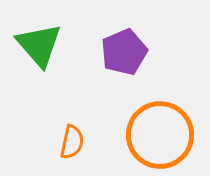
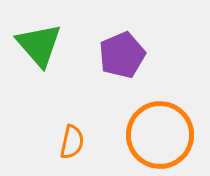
purple pentagon: moved 2 px left, 3 px down
